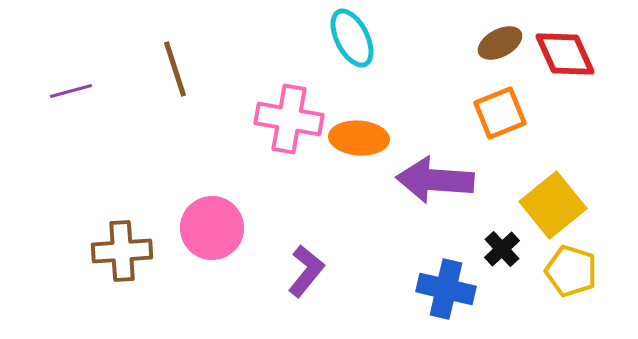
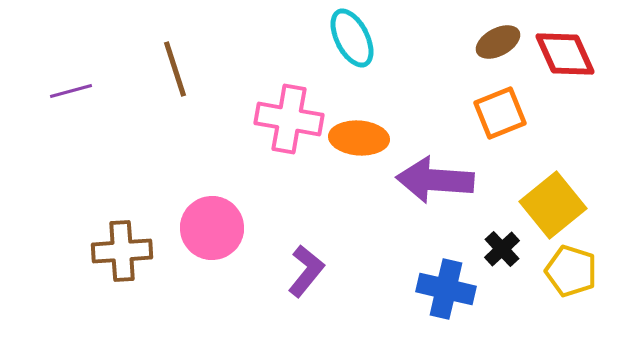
brown ellipse: moved 2 px left, 1 px up
